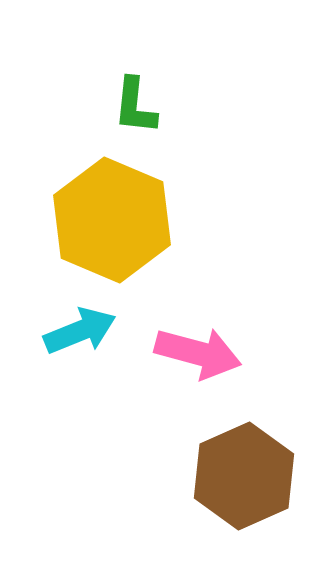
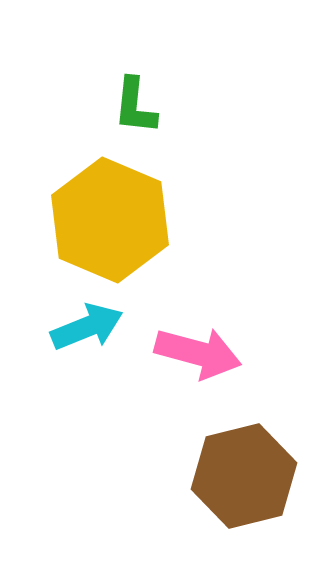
yellow hexagon: moved 2 px left
cyan arrow: moved 7 px right, 4 px up
brown hexagon: rotated 10 degrees clockwise
